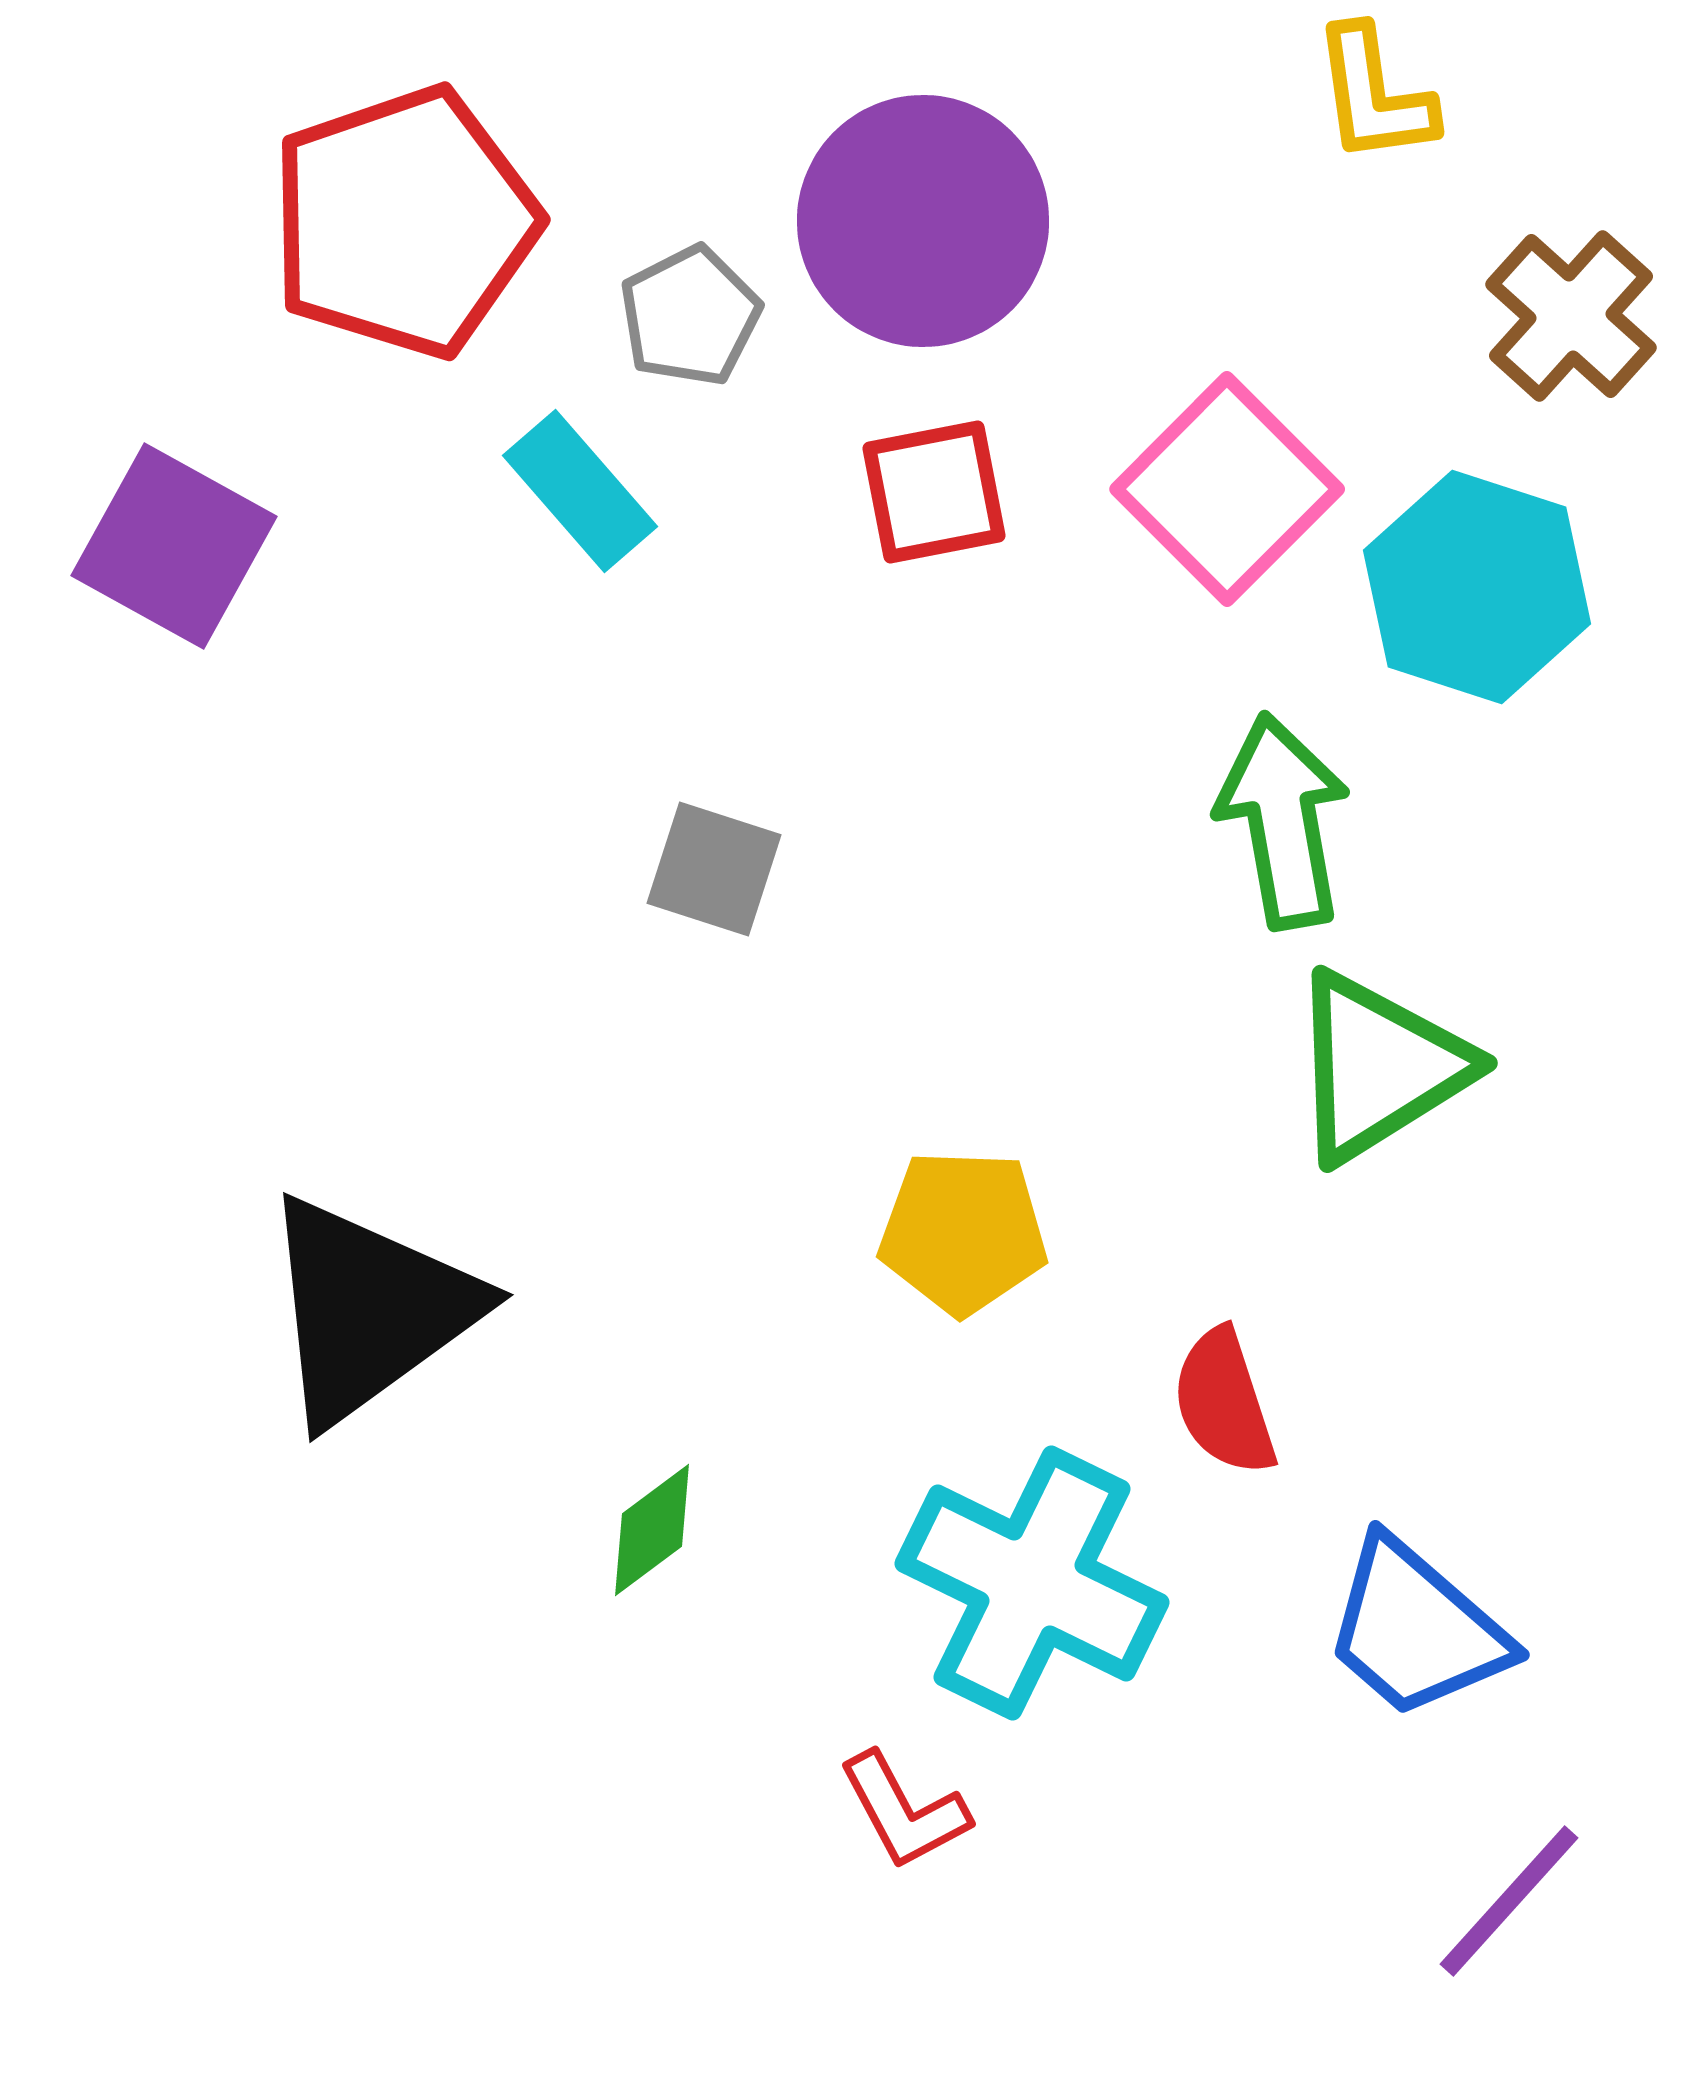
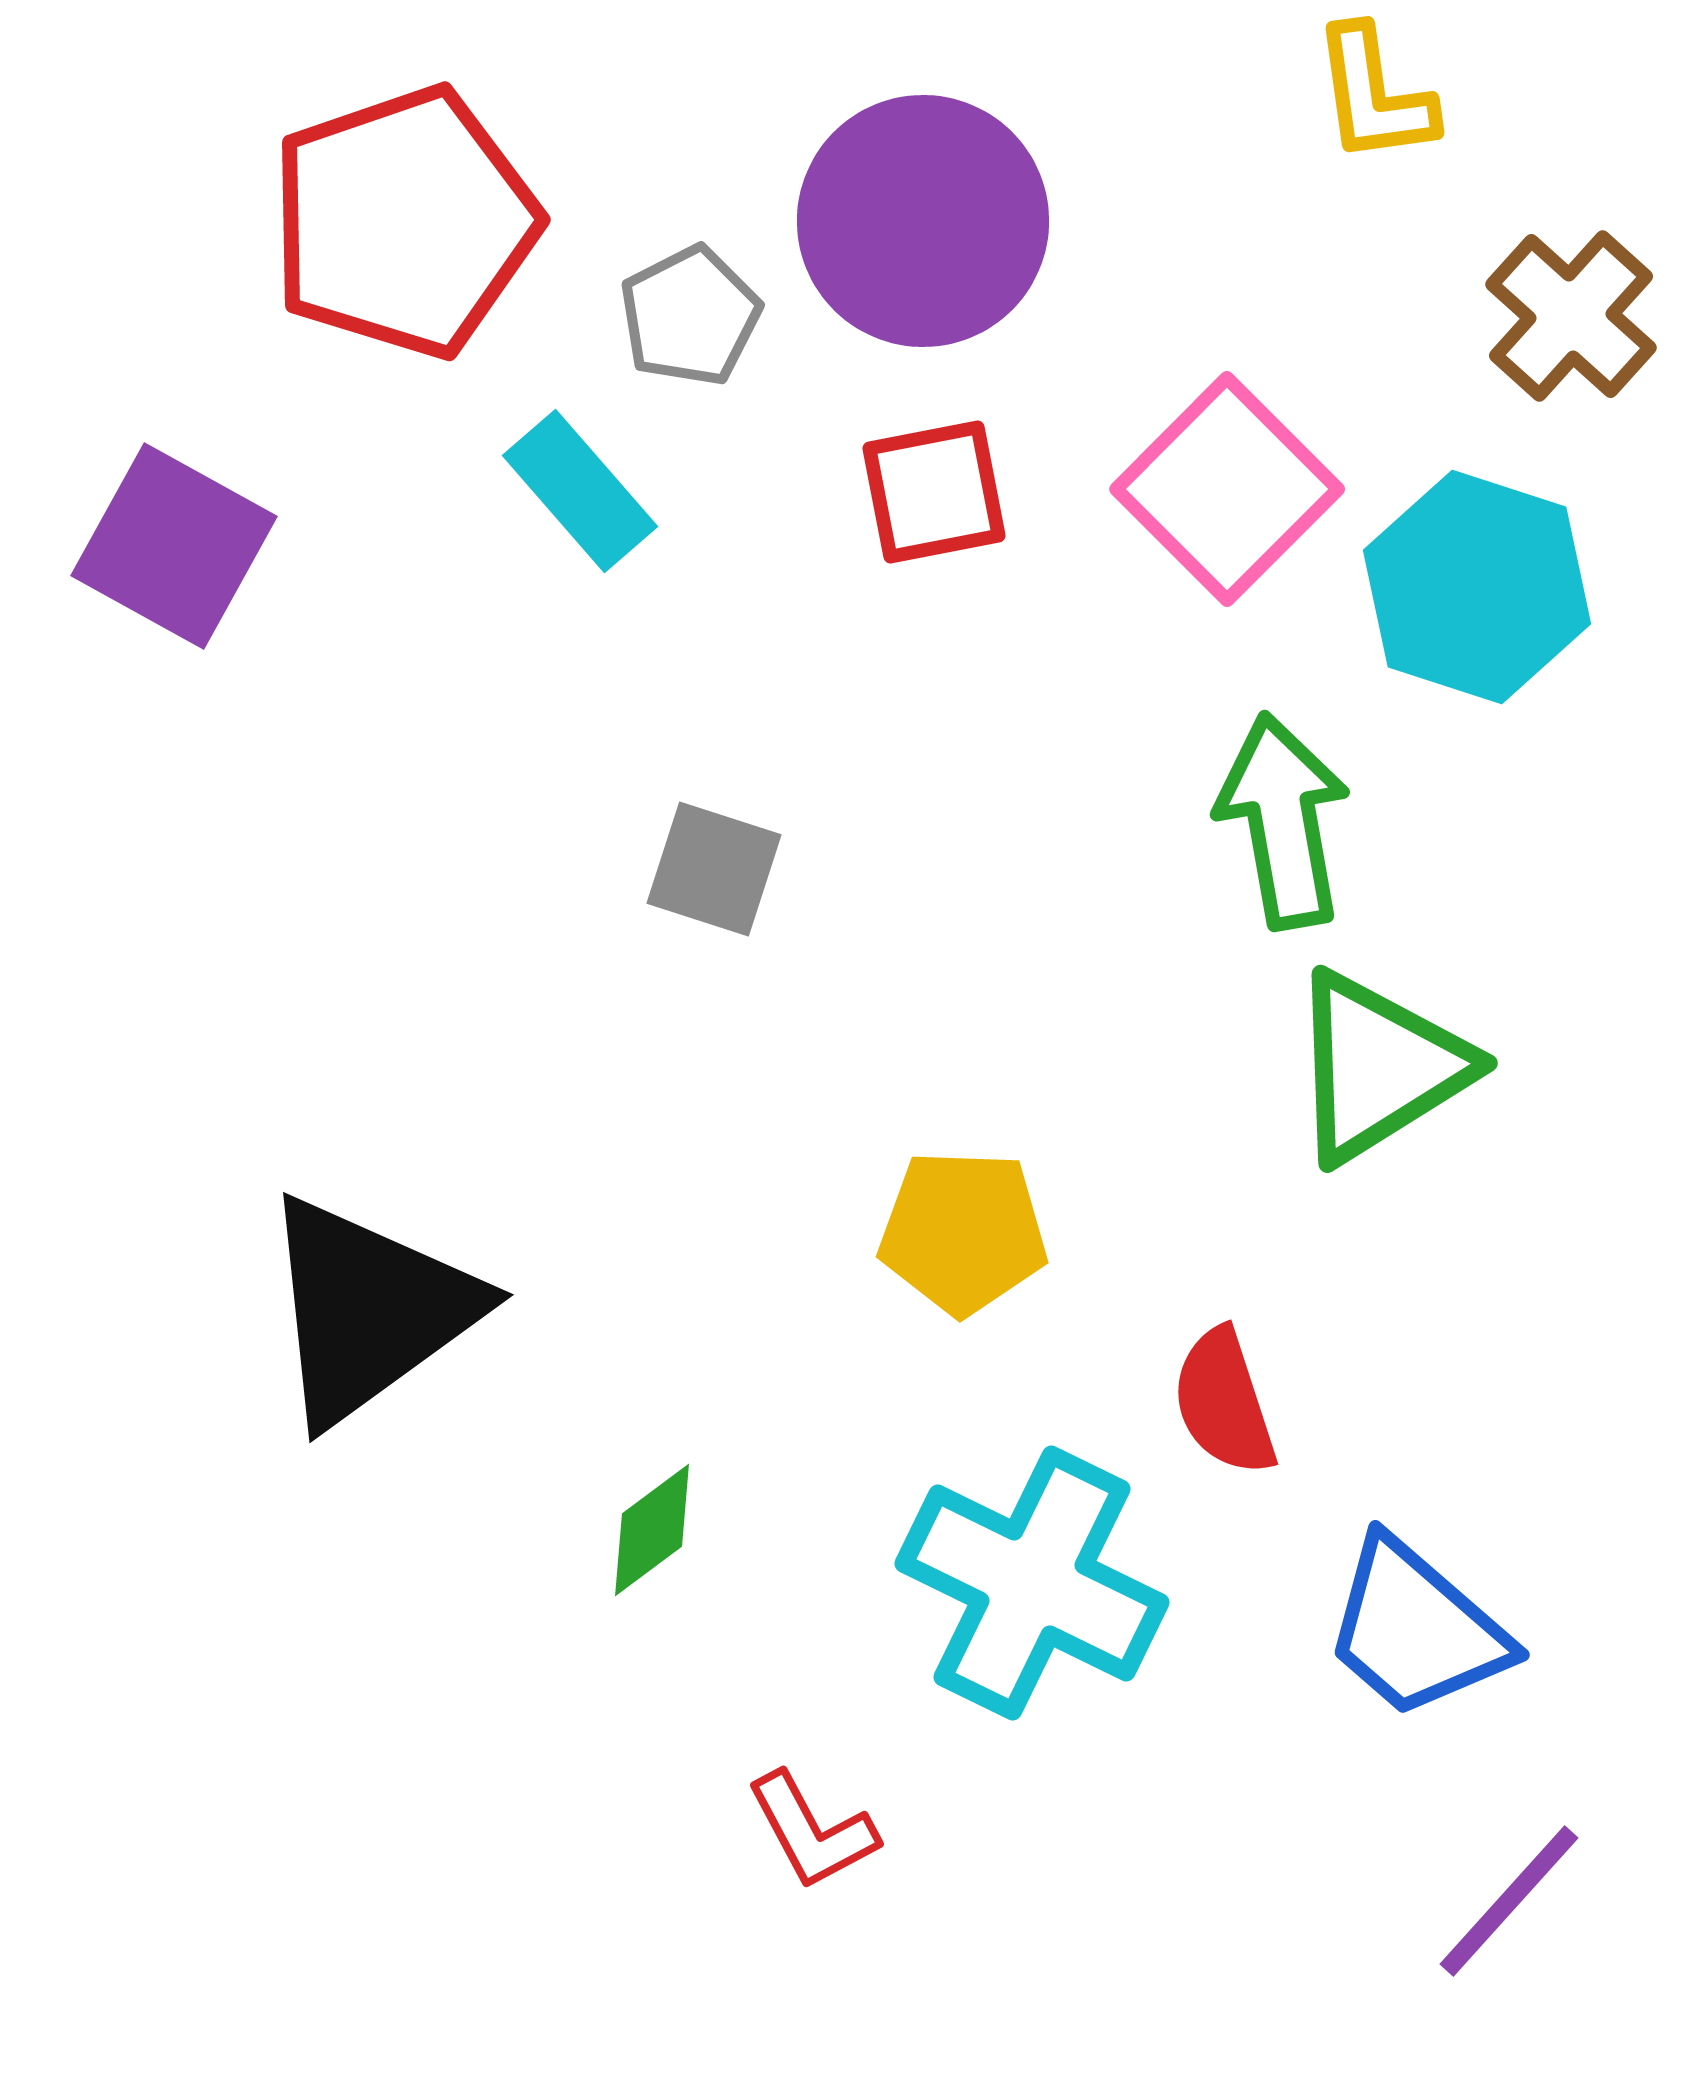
red L-shape: moved 92 px left, 20 px down
